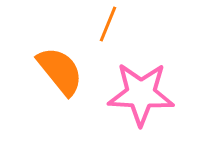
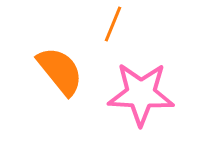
orange line: moved 5 px right
